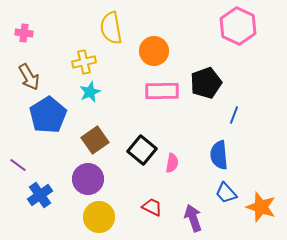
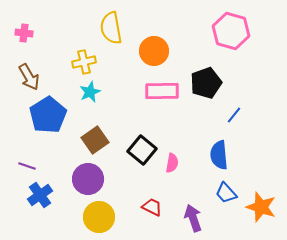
pink hexagon: moved 7 px left, 5 px down; rotated 9 degrees counterclockwise
blue line: rotated 18 degrees clockwise
purple line: moved 9 px right, 1 px down; rotated 18 degrees counterclockwise
